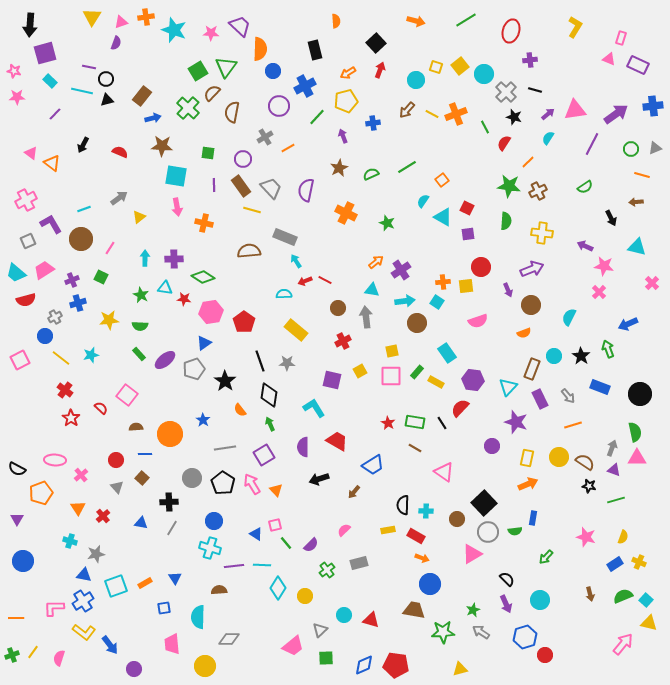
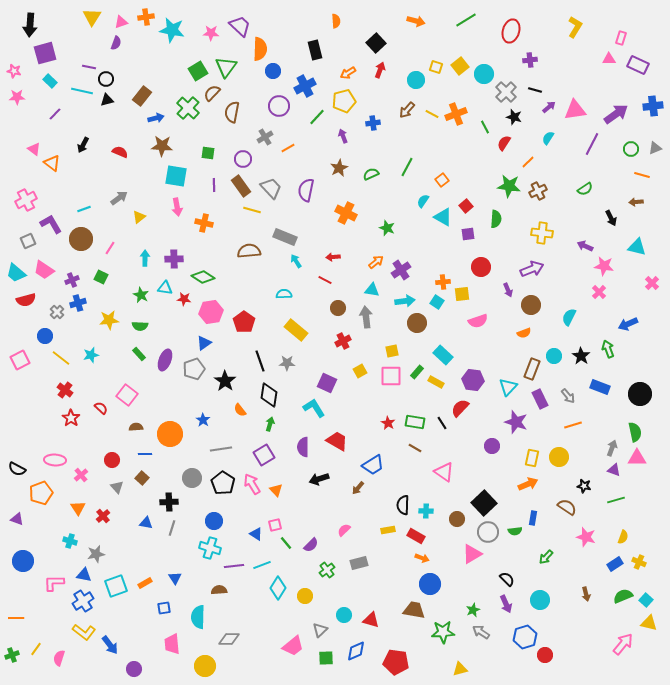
cyan star at (174, 30): moved 2 px left; rotated 10 degrees counterclockwise
pink triangle at (609, 59): rotated 24 degrees counterclockwise
yellow pentagon at (346, 101): moved 2 px left
purple arrow at (548, 114): moved 1 px right, 7 px up
blue arrow at (153, 118): moved 3 px right
pink triangle at (31, 153): moved 3 px right, 4 px up
green line at (407, 167): rotated 30 degrees counterclockwise
green semicircle at (585, 187): moved 2 px down
red square at (467, 208): moved 1 px left, 2 px up; rotated 24 degrees clockwise
green semicircle at (506, 221): moved 10 px left, 2 px up
green star at (387, 223): moved 5 px down
pink trapezoid at (44, 270): rotated 115 degrees counterclockwise
red arrow at (305, 281): moved 28 px right, 24 px up; rotated 16 degrees clockwise
yellow square at (466, 286): moved 4 px left, 8 px down
gray cross at (55, 317): moved 2 px right, 5 px up; rotated 16 degrees counterclockwise
cyan rectangle at (447, 353): moved 4 px left, 2 px down; rotated 12 degrees counterclockwise
purple ellipse at (165, 360): rotated 30 degrees counterclockwise
purple square at (332, 380): moved 5 px left, 3 px down; rotated 12 degrees clockwise
green arrow at (270, 424): rotated 40 degrees clockwise
gray line at (225, 448): moved 4 px left, 1 px down
yellow rectangle at (527, 458): moved 5 px right
red circle at (116, 460): moved 4 px left
brown semicircle at (585, 462): moved 18 px left, 45 px down
black star at (589, 486): moved 5 px left
brown arrow at (354, 492): moved 4 px right, 4 px up
purple triangle at (17, 519): rotated 40 degrees counterclockwise
blue triangle at (141, 523): moved 5 px right
gray line at (172, 528): rotated 14 degrees counterclockwise
cyan line at (262, 565): rotated 24 degrees counterclockwise
brown arrow at (590, 594): moved 4 px left
pink L-shape at (54, 608): moved 25 px up
yellow line at (33, 652): moved 3 px right, 3 px up
blue diamond at (364, 665): moved 8 px left, 14 px up
red pentagon at (396, 665): moved 3 px up
